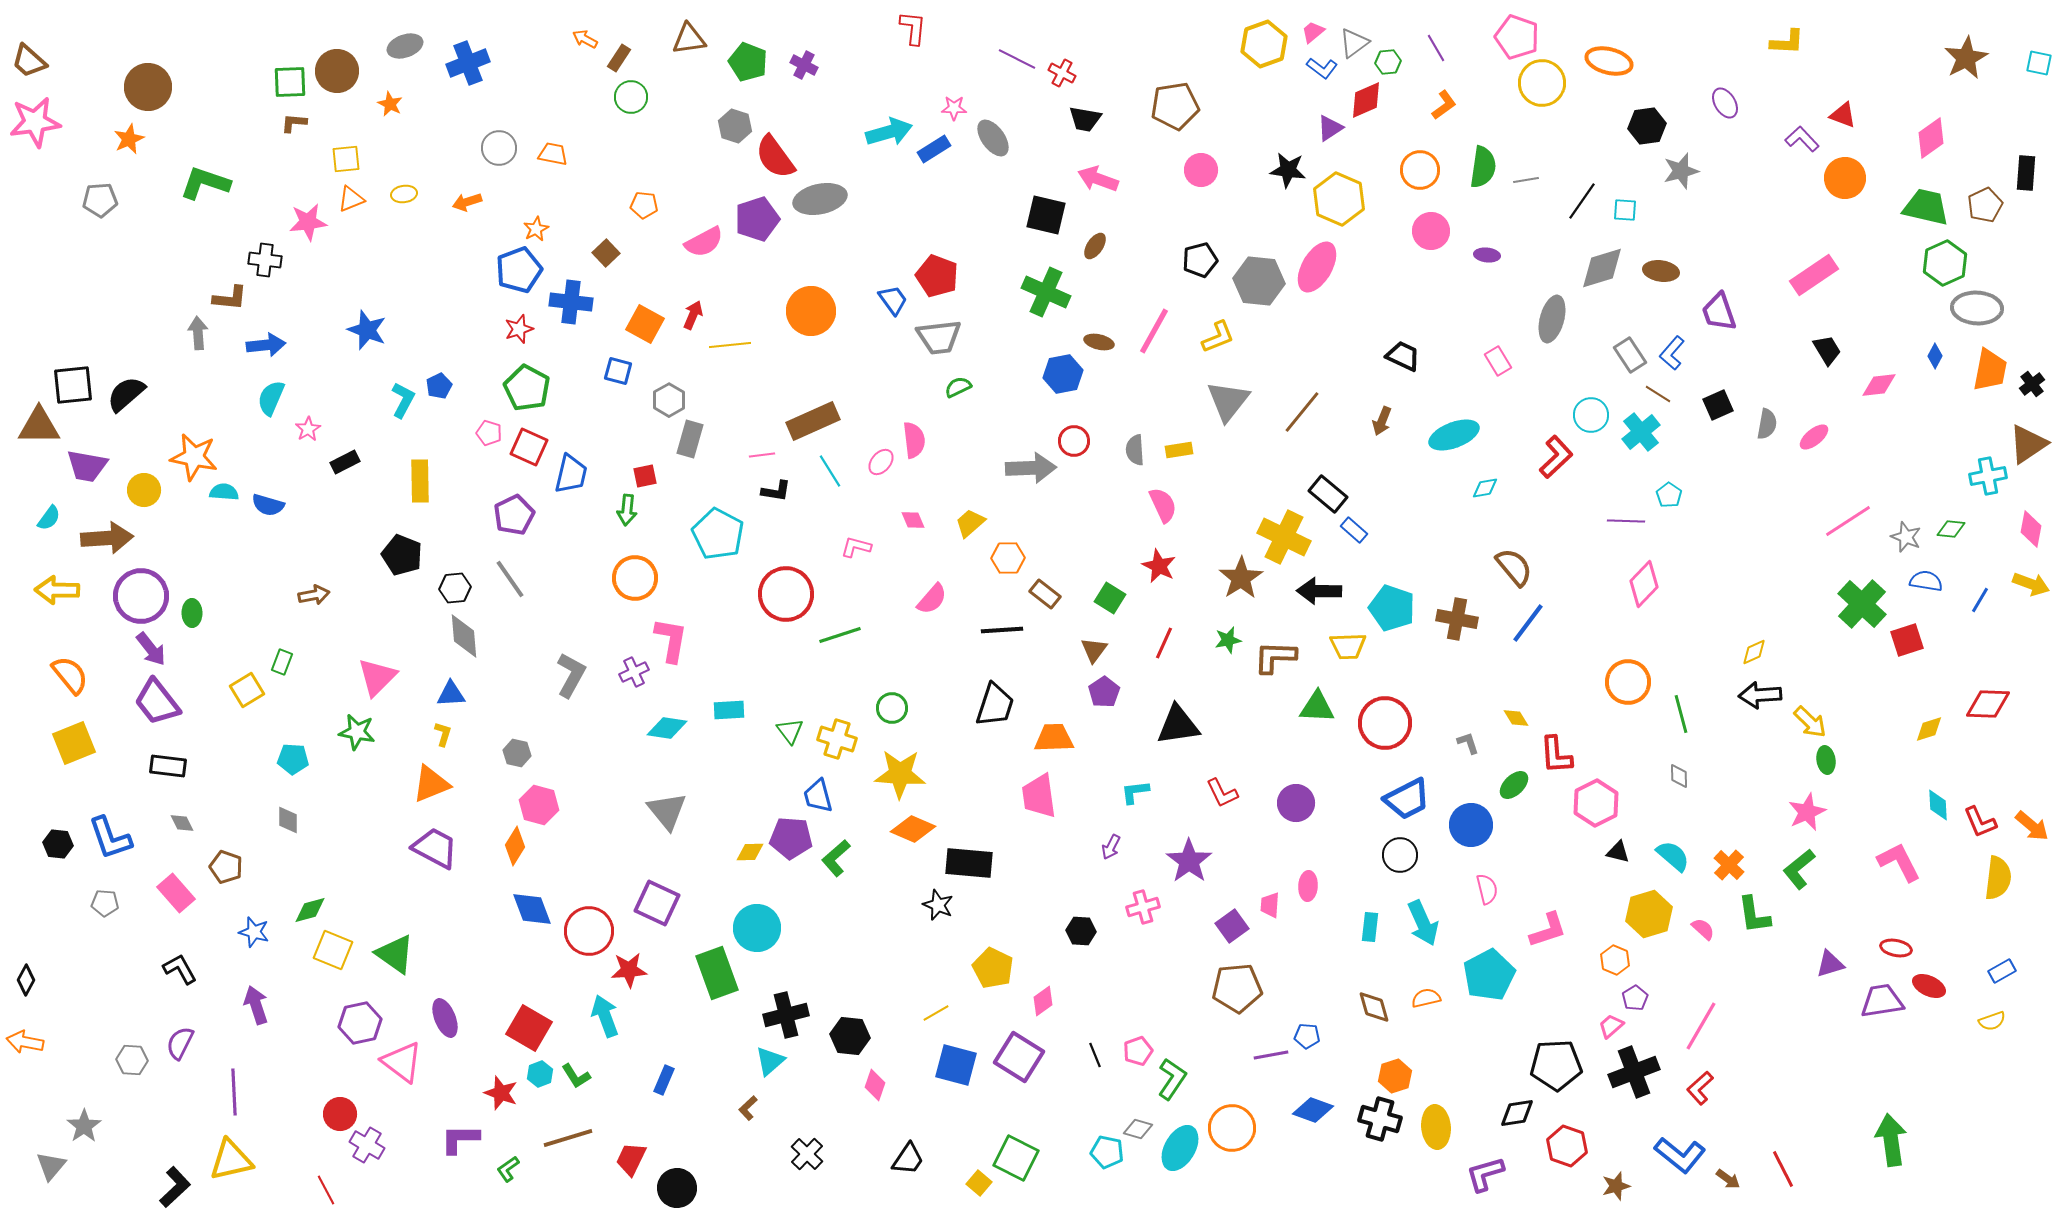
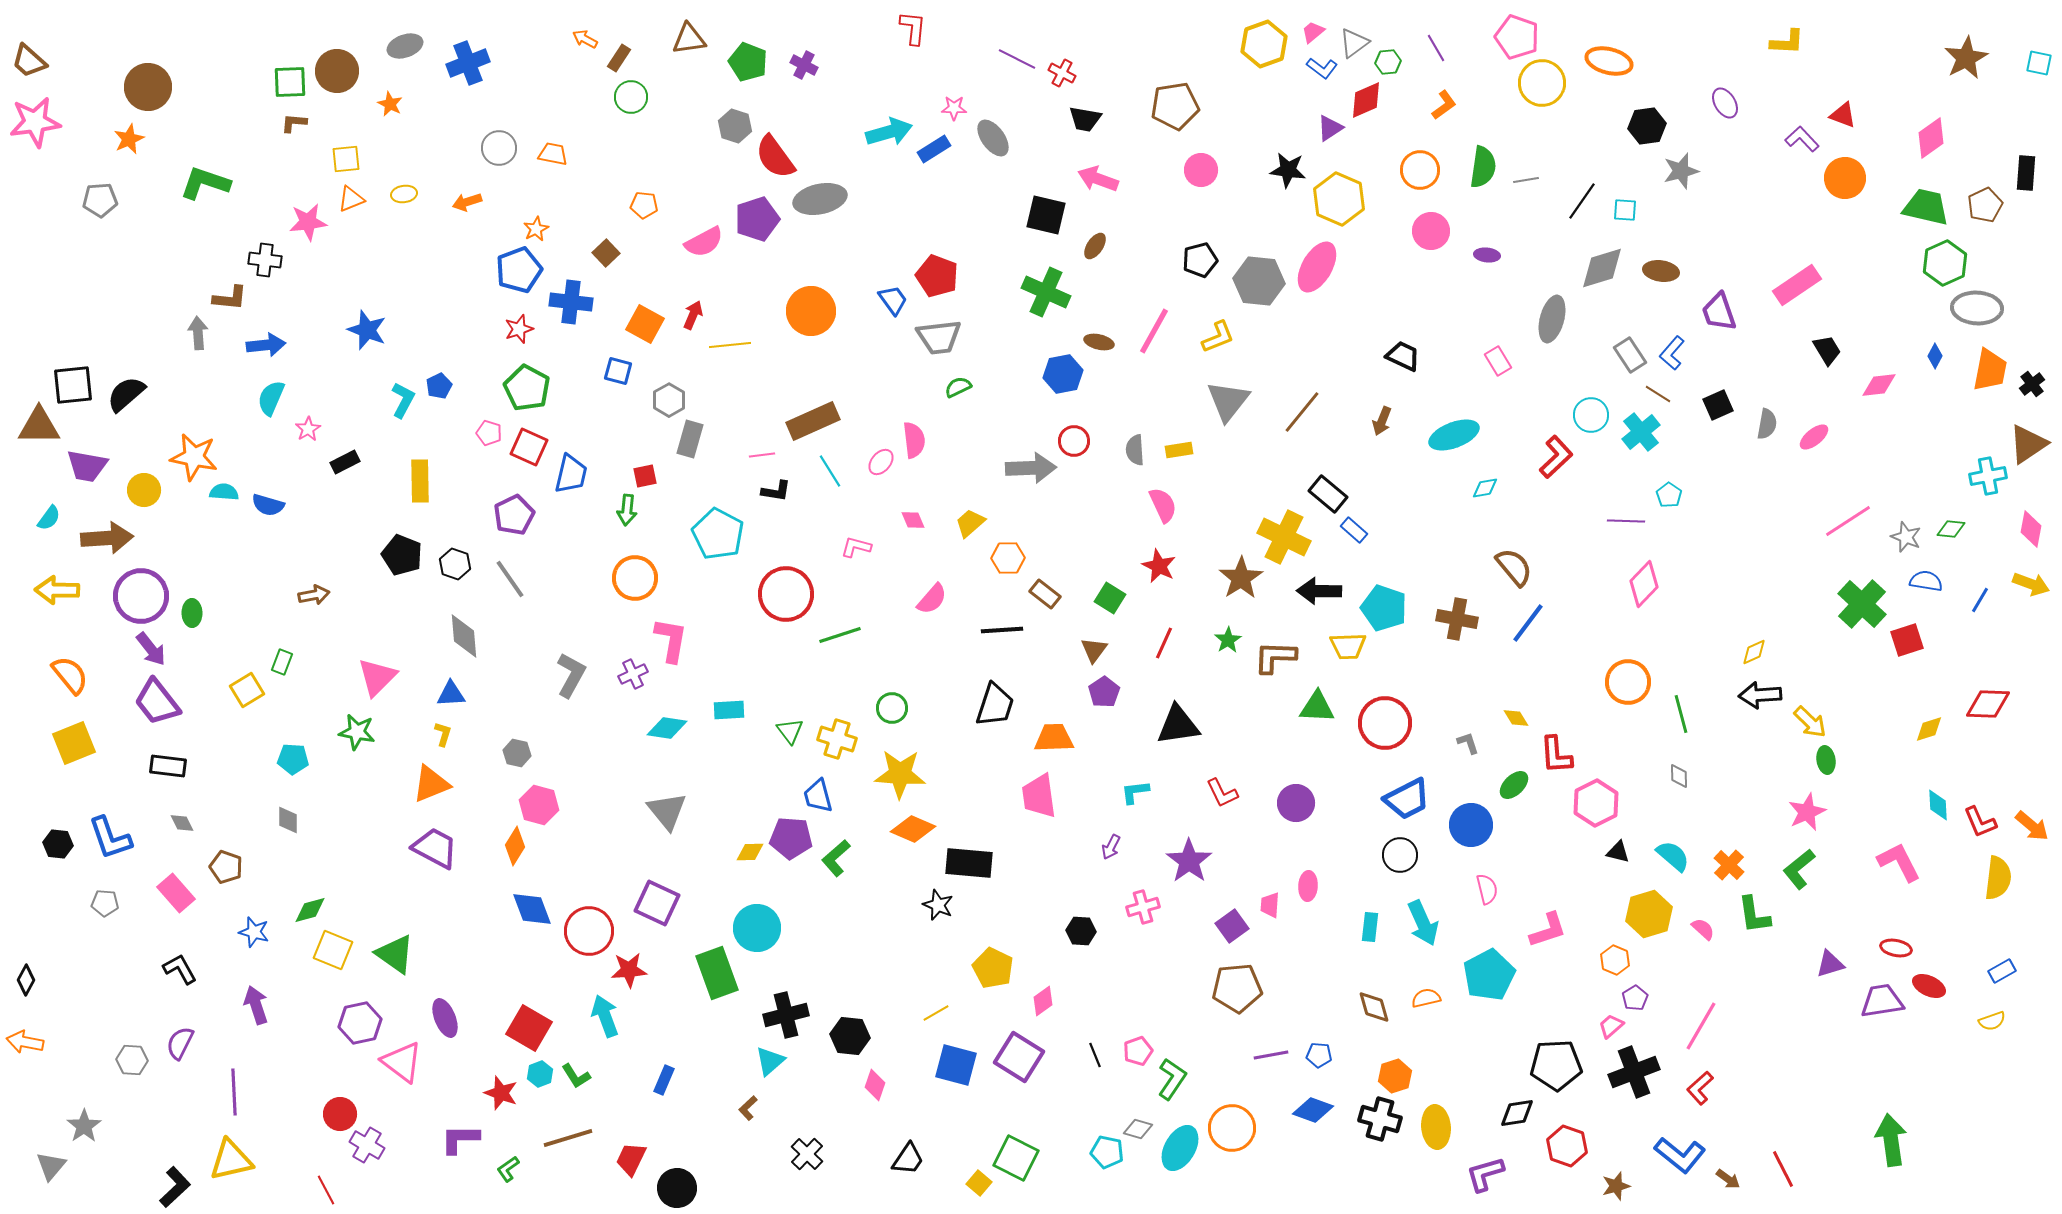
pink rectangle at (1814, 275): moved 17 px left, 10 px down
black hexagon at (455, 588): moved 24 px up; rotated 24 degrees clockwise
cyan pentagon at (1392, 608): moved 8 px left
green star at (1228, 640): rotated 20 degrees counterclockwise
purple cross at (634, 672): moved 1 px left, 2 px down
blue pentagon at (1307, 1036): moved 12 px right, 19 px down
